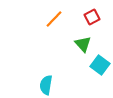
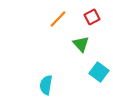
orange line: moved 4 px right
green triangle: moved 2 px left
cyan square: moved 1 px left, 7 px down
